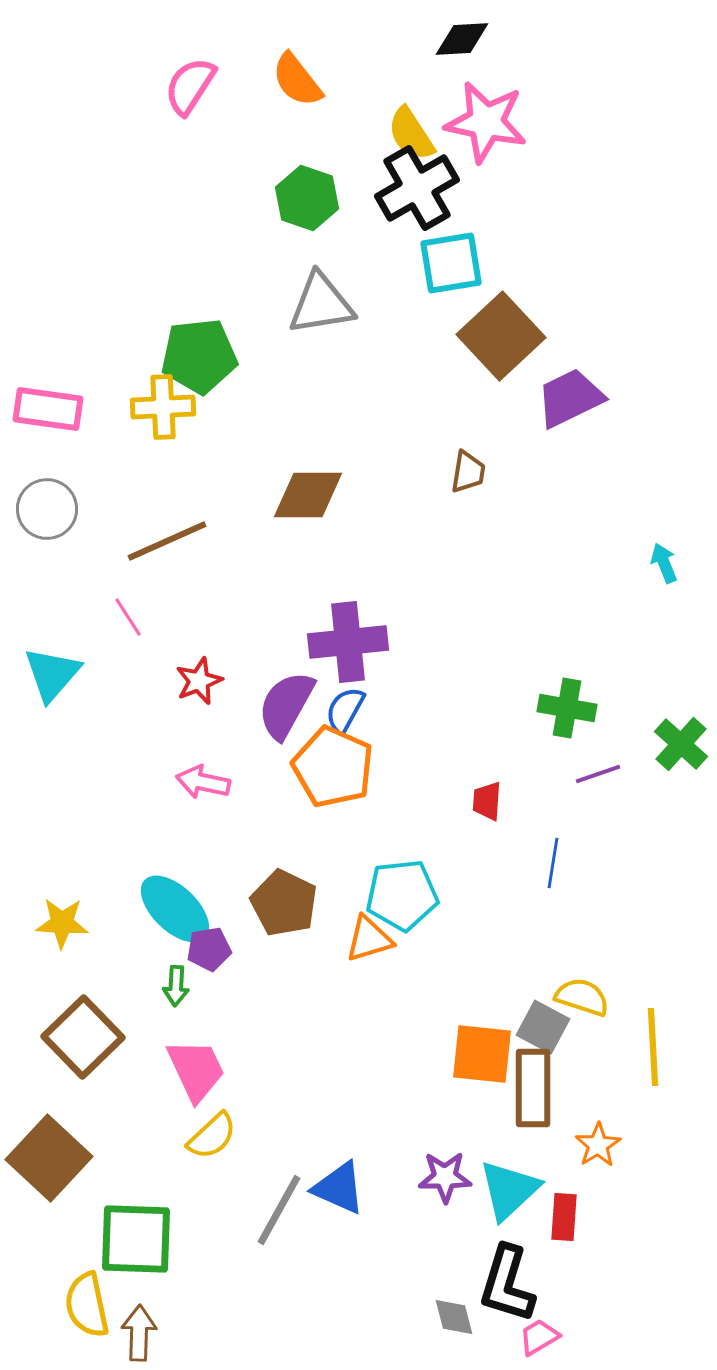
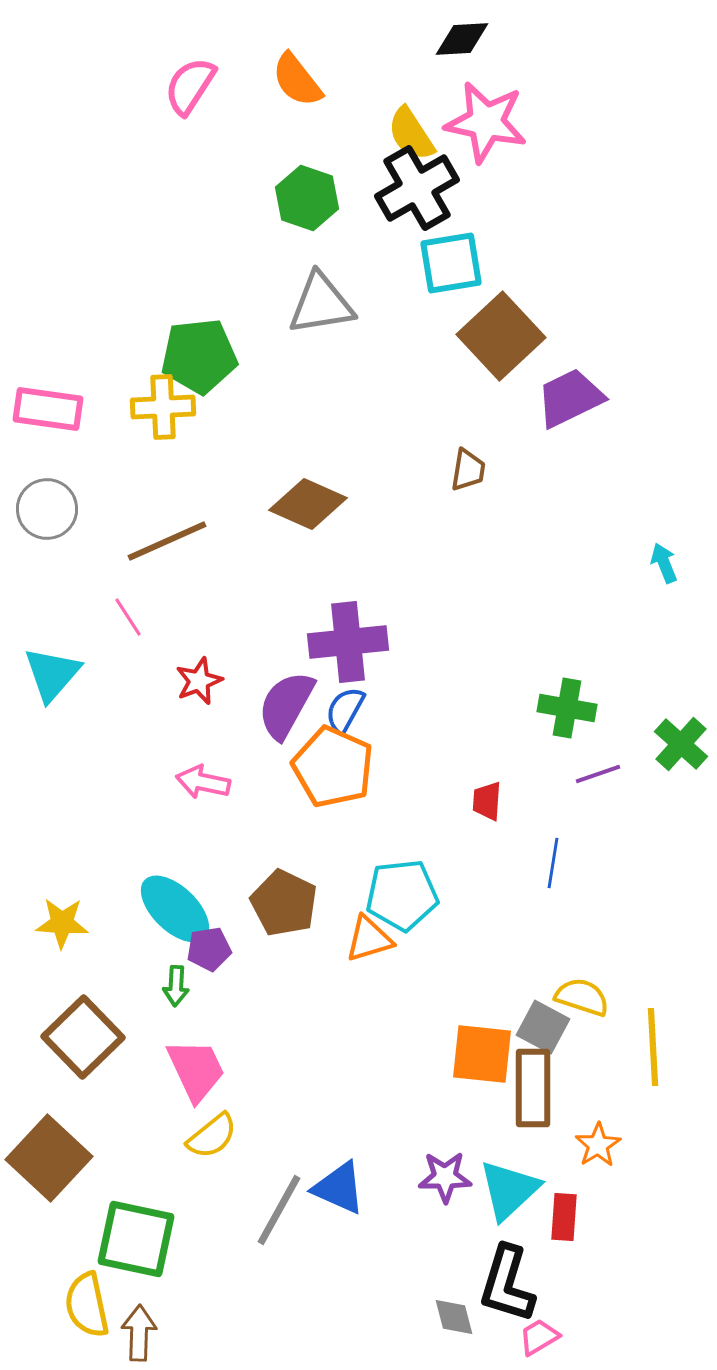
brown trapezoid at (468, 472): moved 2 px up
brown diamond at (308, 495): moved 9 px down; rotated 24 degrees clockwise
yellow semicircle at (212, 1136): rotated 4 degrees clockwise
green square at (136, 1239): rotated 10 degrees clockwise
